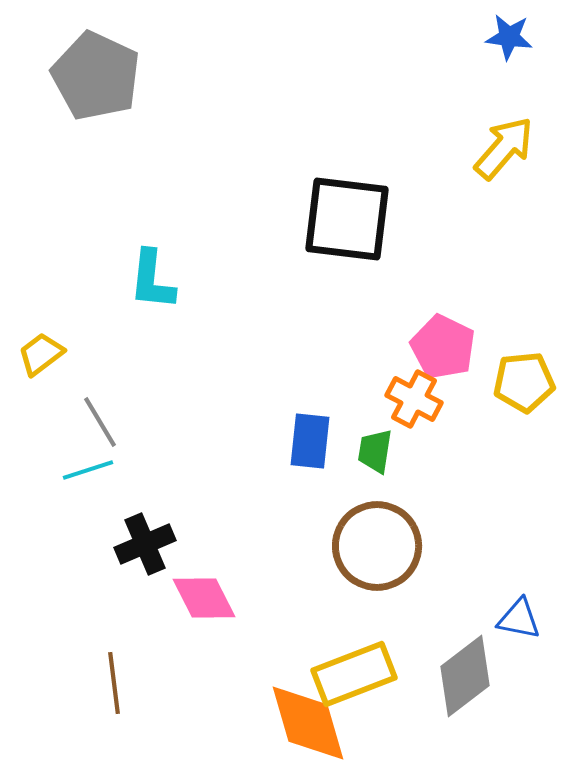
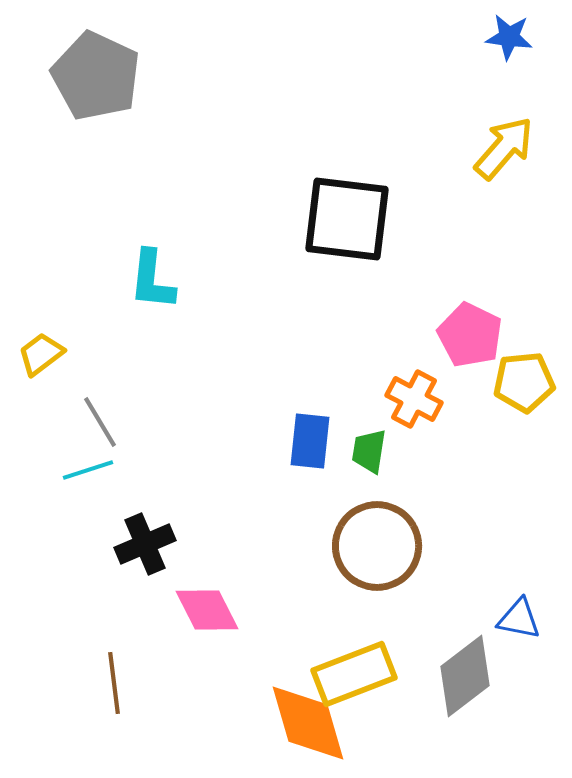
pink pentagon: moved 27 px right, 12 px up
green trapezoid: moved 6 px left
pink diamond: moved 3 px right, 12 px down
